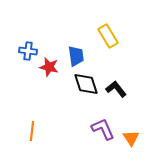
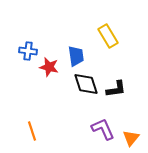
black L-shape: rotated 120 degrees clockwise
orange line: rotated 24 degrees counterclockwise
orange triangle: rotated 12 degrees clockwise
